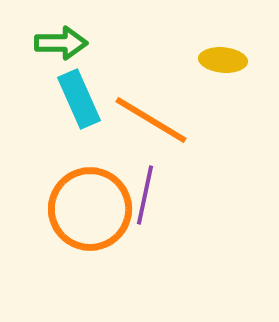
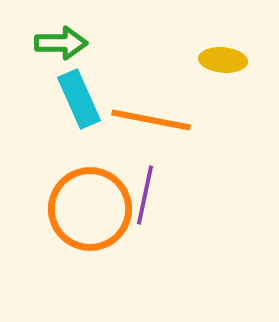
orange line: rotated 20 degrees counterclockwise
